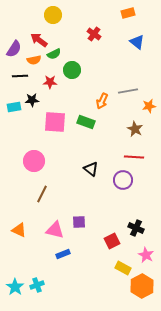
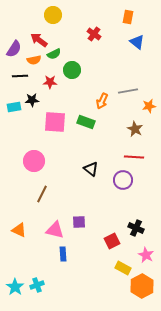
orange rectangle: moved 4 px down; rotated 64 degrees counterclockwise
blue rectangle: rotated 72 degrees counterclockwise
